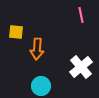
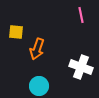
orange arrow: rotated 15 degrees clockwise
white cross: rotated 30 degrees counterclockwise
cyan circle: moved 2 px left
